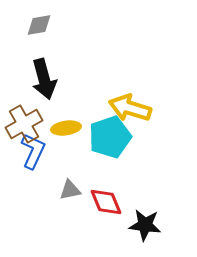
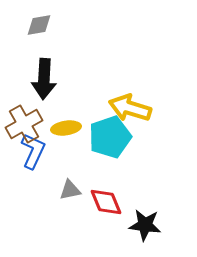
black arrow: rotated 18 degrees clockwise
